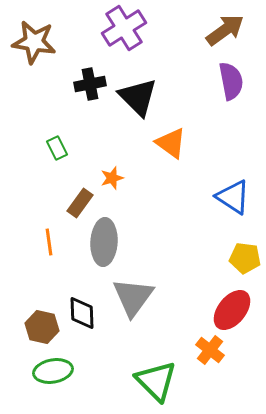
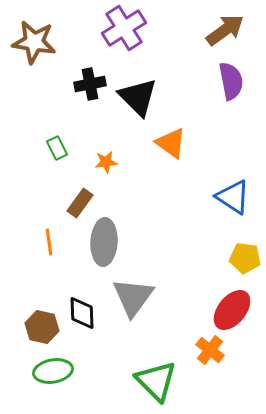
orange star: moved 6 px left, 16 px up; rotated 10 degrees clockwise
